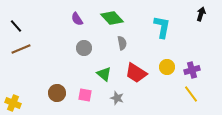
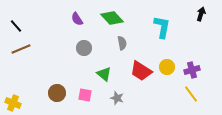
red trapezoid: moved 5 px right, 2 px up
